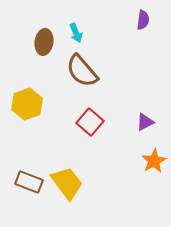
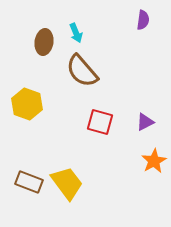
yellow hexagon: rotated 20 degrees counterclockwise
red square: moved 10 px right; rotated 24 degrees counterclockwise
